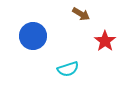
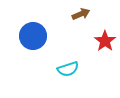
brown arrow: rotated 54 degrees counterclockwise
